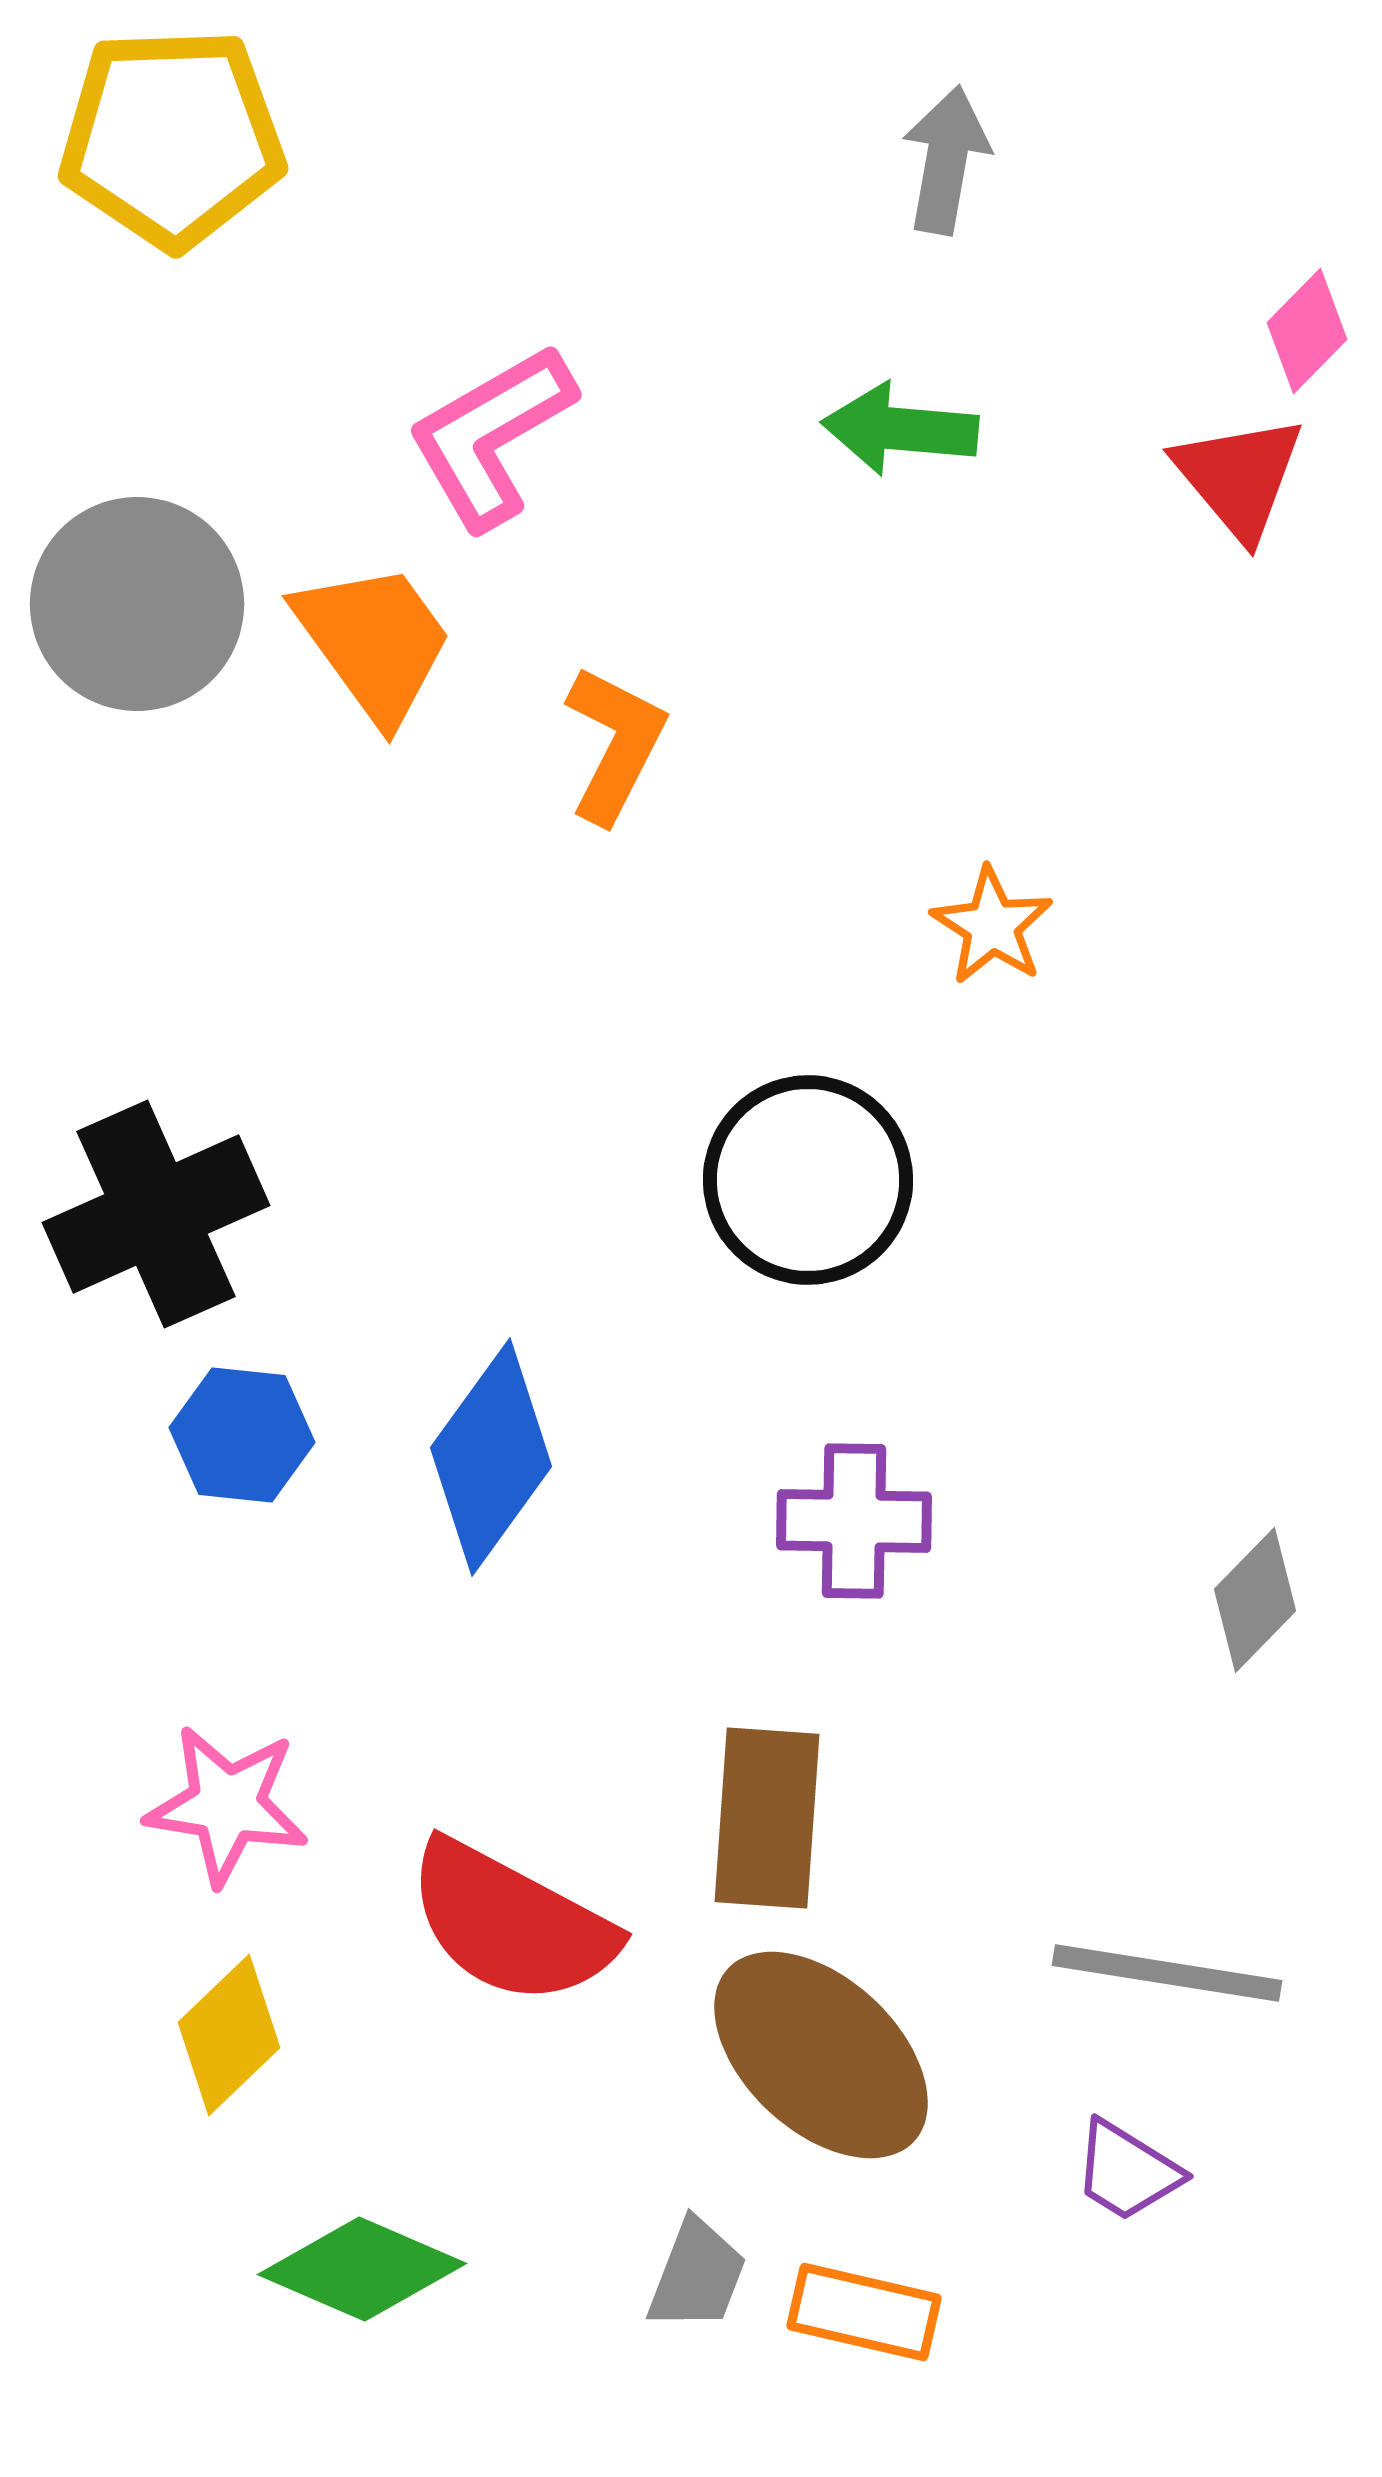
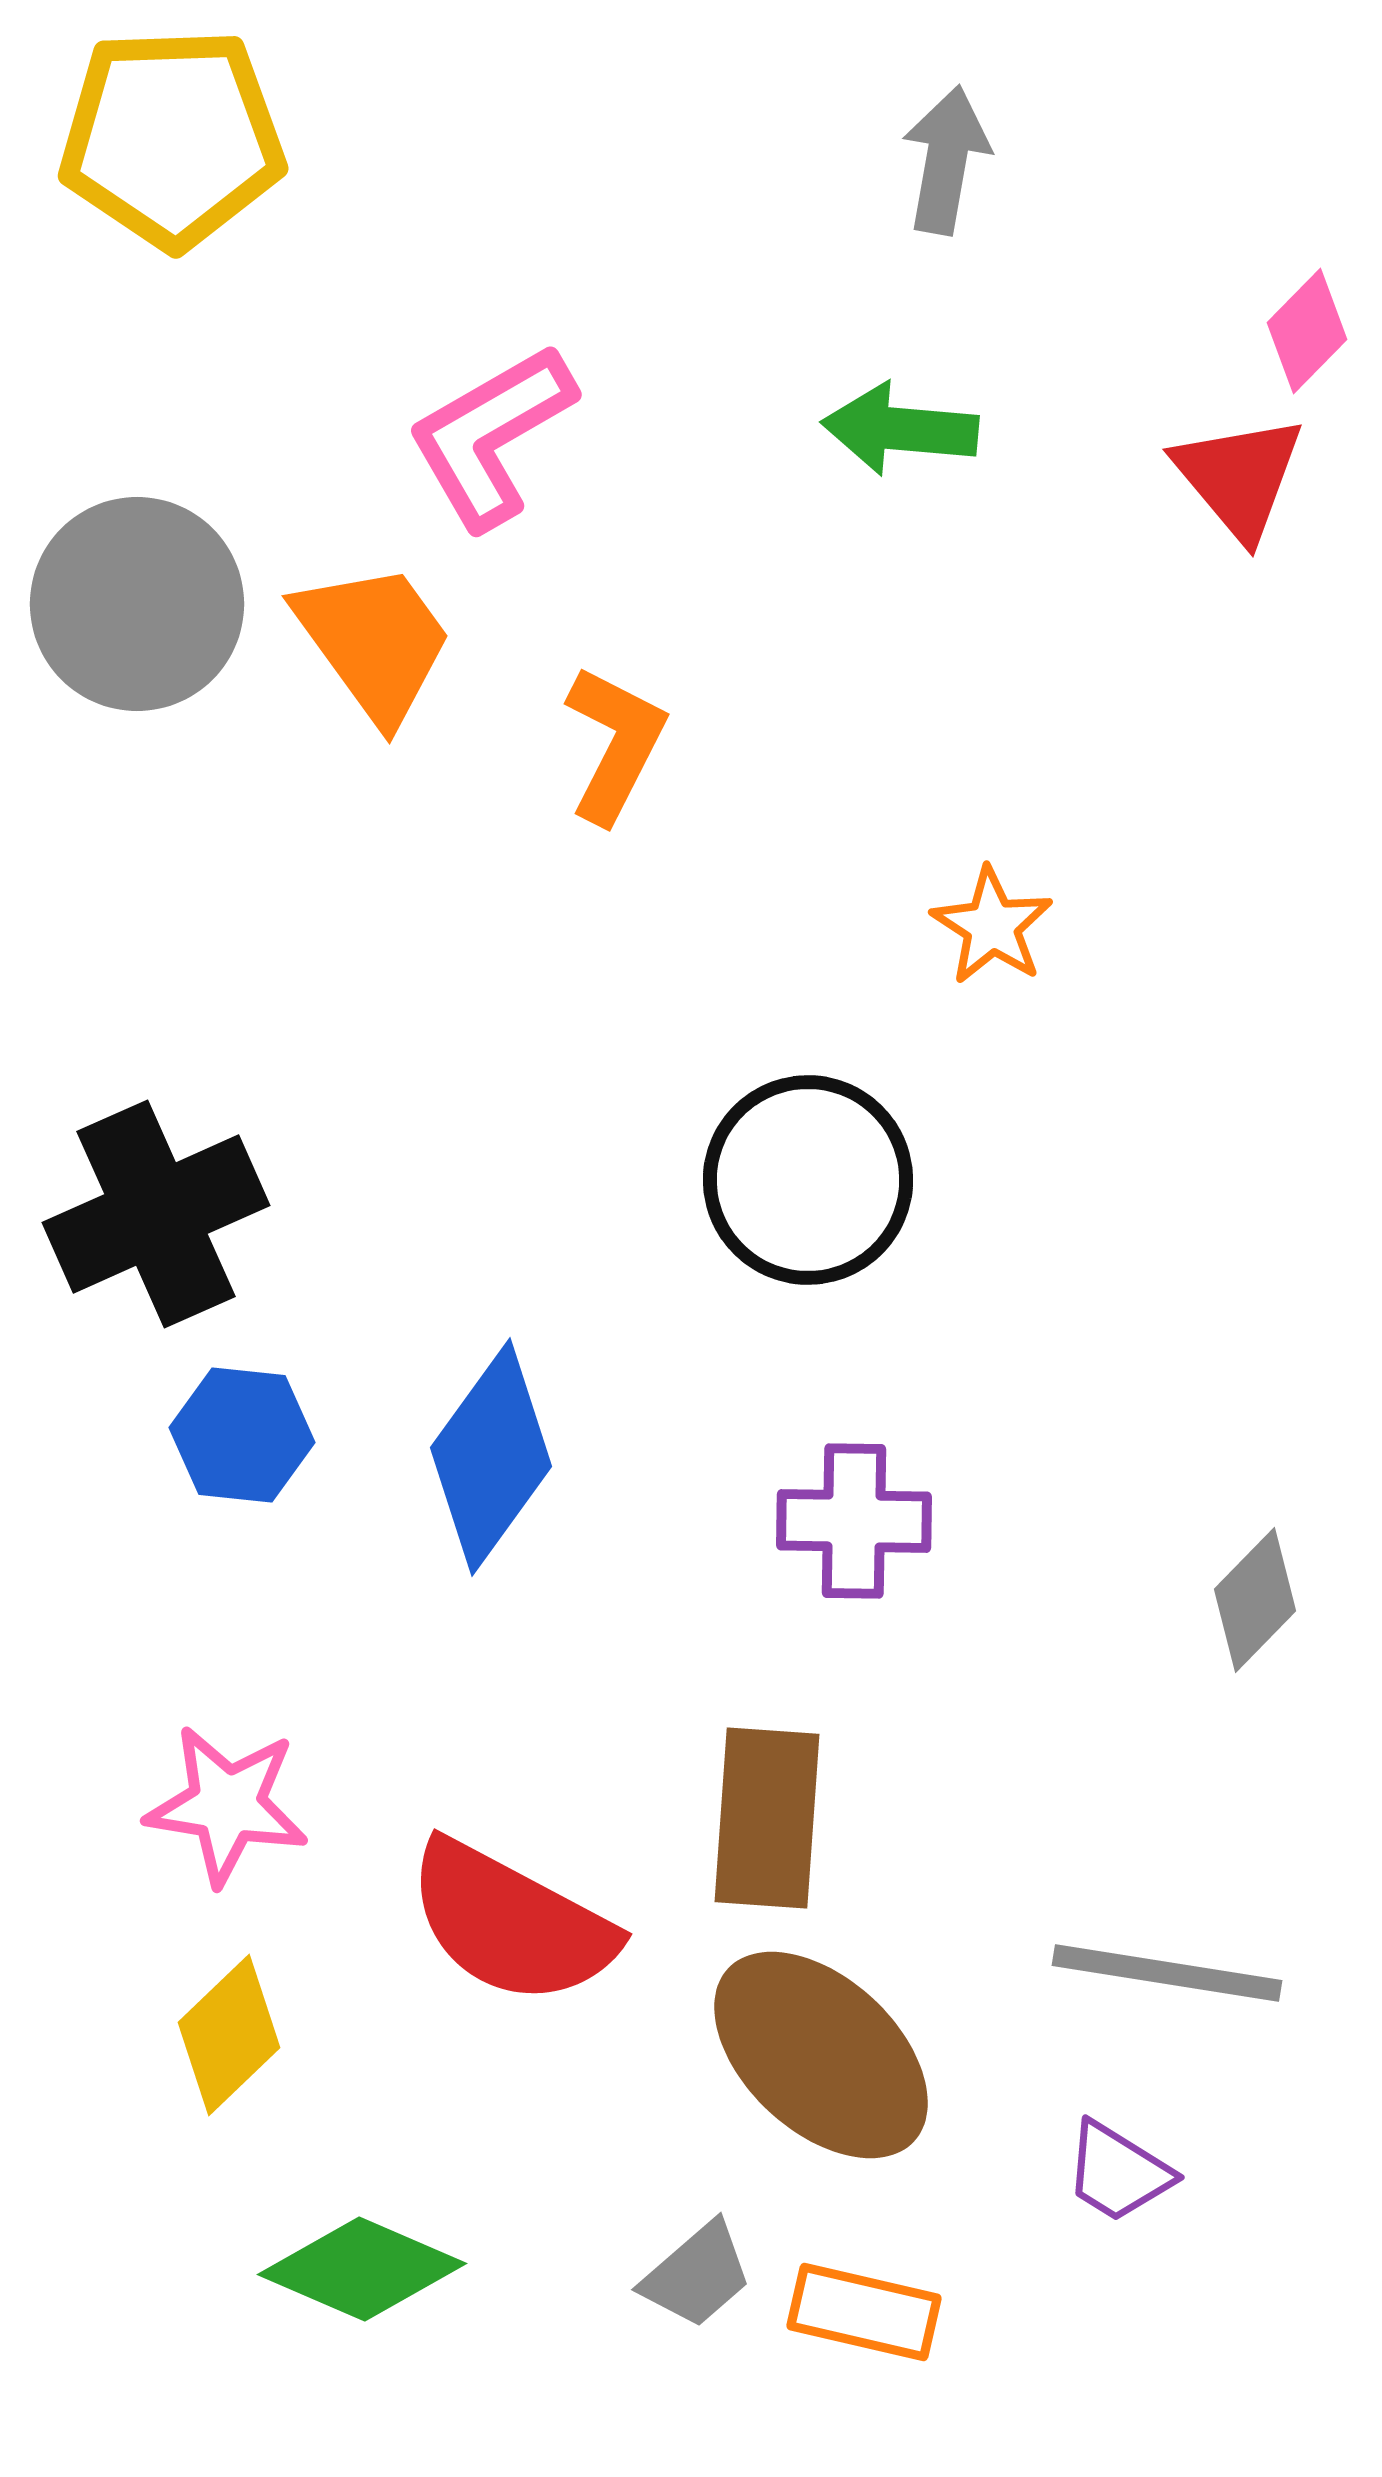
purple trapezoid: moved 9 px left, 1 px down
gray trapezoid: rotated 28 degrees clockwise
